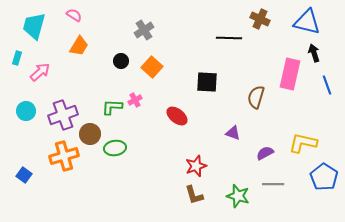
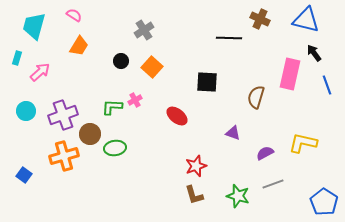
blue triangle: moved 1 px left, 2 px up
black arrow: rotated 18 degrees counterclockwise
blue pentagon: moved 25 px down
gray line: rotated 20 degrees counterclockwise
